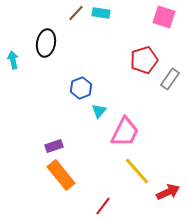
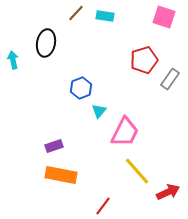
cyan rectangle: moved 4 px right, 3 px down
orange rectangle: rotated 40 degrees counterclockwise
